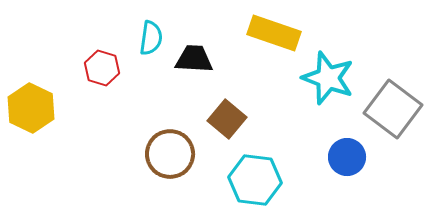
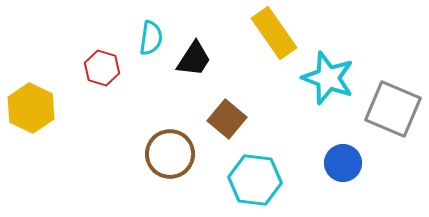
yellow rectangle: rotated 36 degrees clockwise
black trapezoid: rotated 120 degrees clockwise
gray square: rotated 14 degrees counterclockwise
blue circle: moved 4 px left, 6 px down
